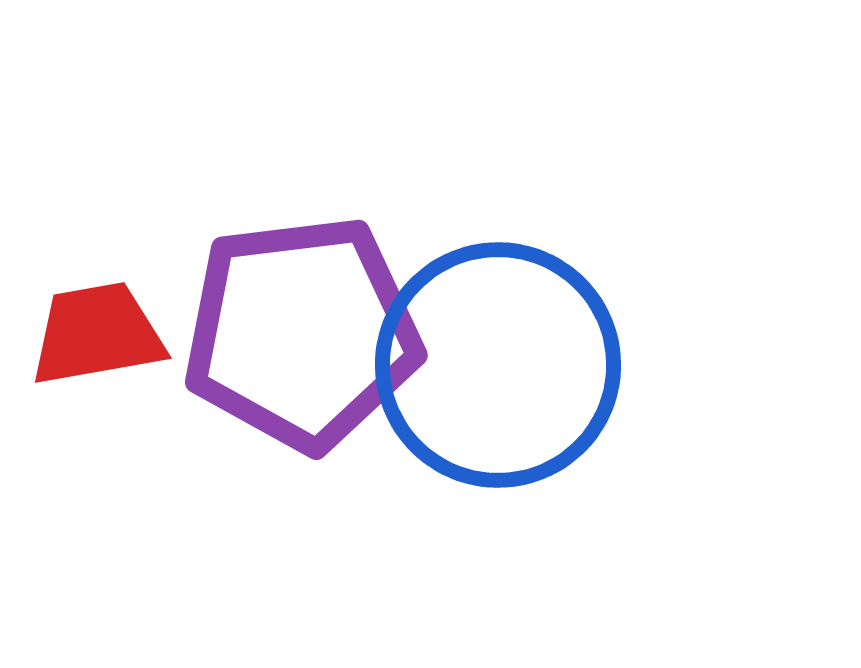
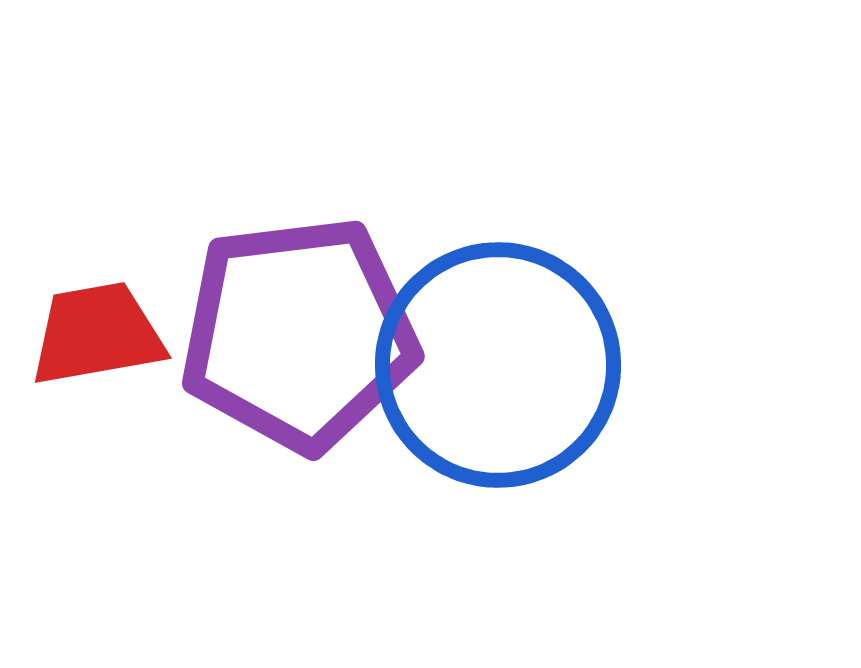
purple pentagon: moved 3 px left, 1 px down
